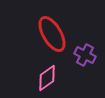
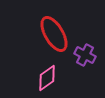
red ellipse: moved 2 px right
